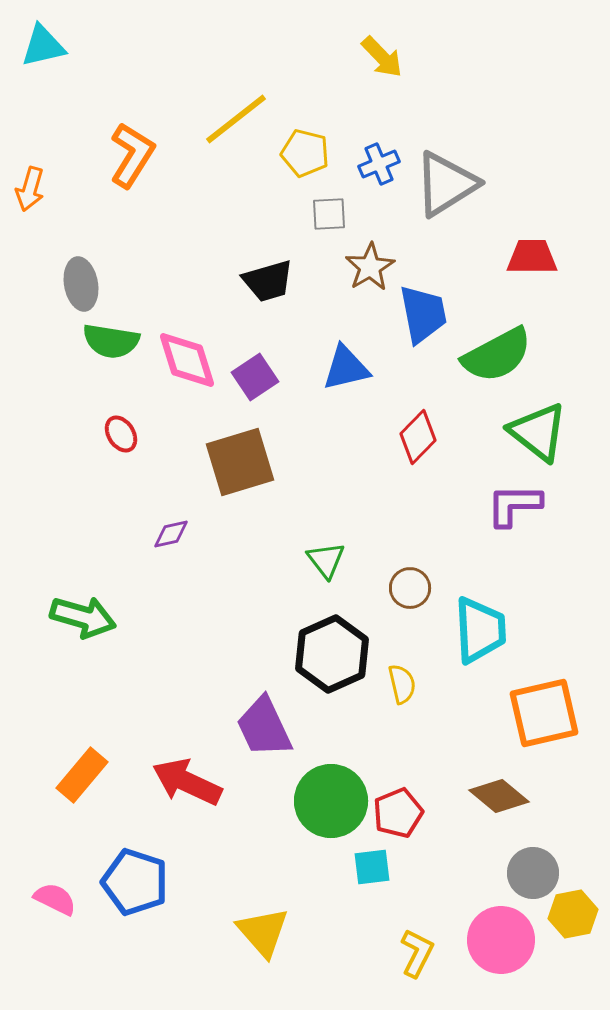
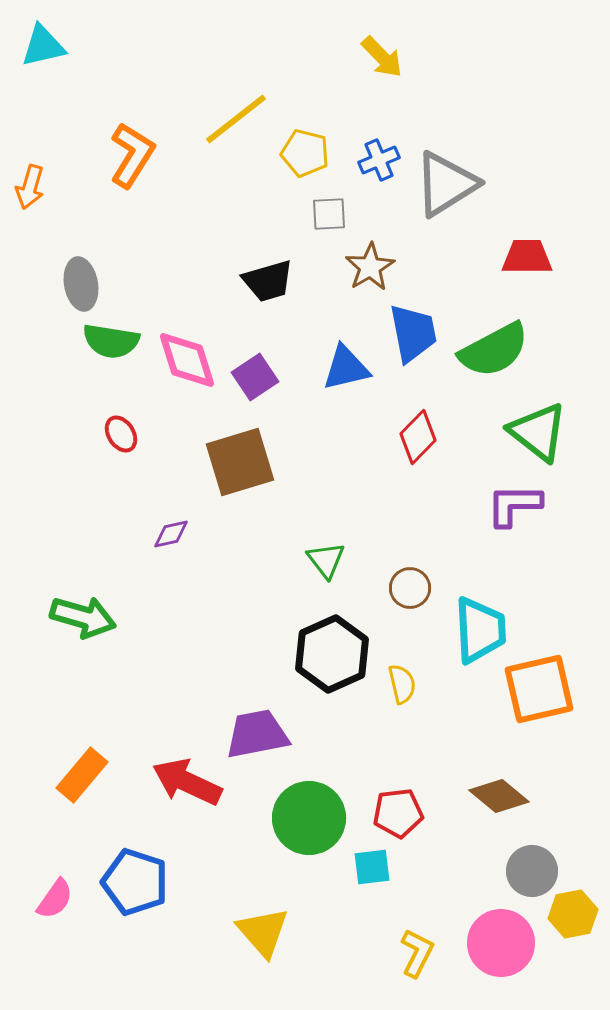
blue cross at (379, 164): moved 4 px up
orange arrow at (30, 189): moved 2 px up
red trapezoid at (532, 257): moved 5 px left
blue trapezoid at (423, 314): moved 10 px left, 19 px down
green semicircle at (497, 355): moved 3 px left, 5 px up
orange square at (544, 713): moved 5 px left, 24 px up
purple trapezoid at (264, 727): moved 7 px left, 7 px down; rotated 104 degrees clockwise
green circle at (331, 801): moved 22 px left, 17 px down
red pentagon at (398, 813): rotated 15 degrees clockwise
gray circle at (533, 873): moved 1 px left, 2 px up
pink semicircle at (55, 899): rotated 99 degrees clockwise
pink circle at (501, 940): moved 3 px down
